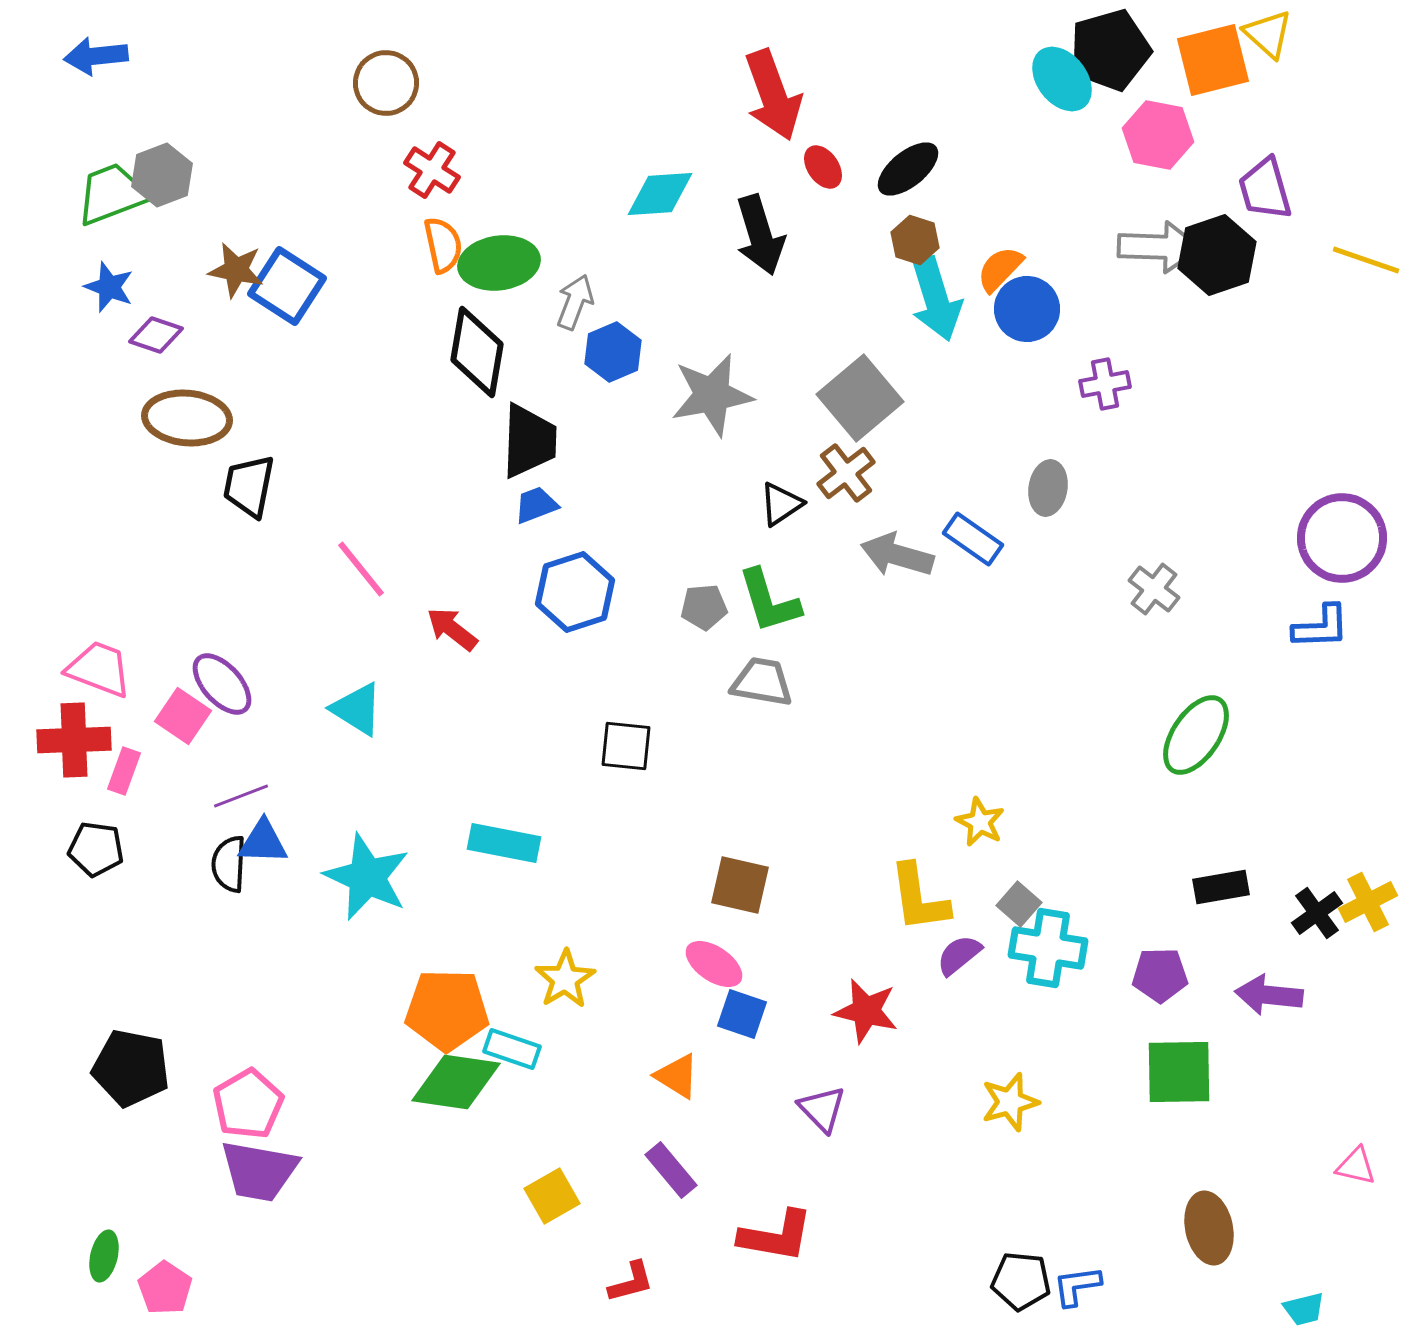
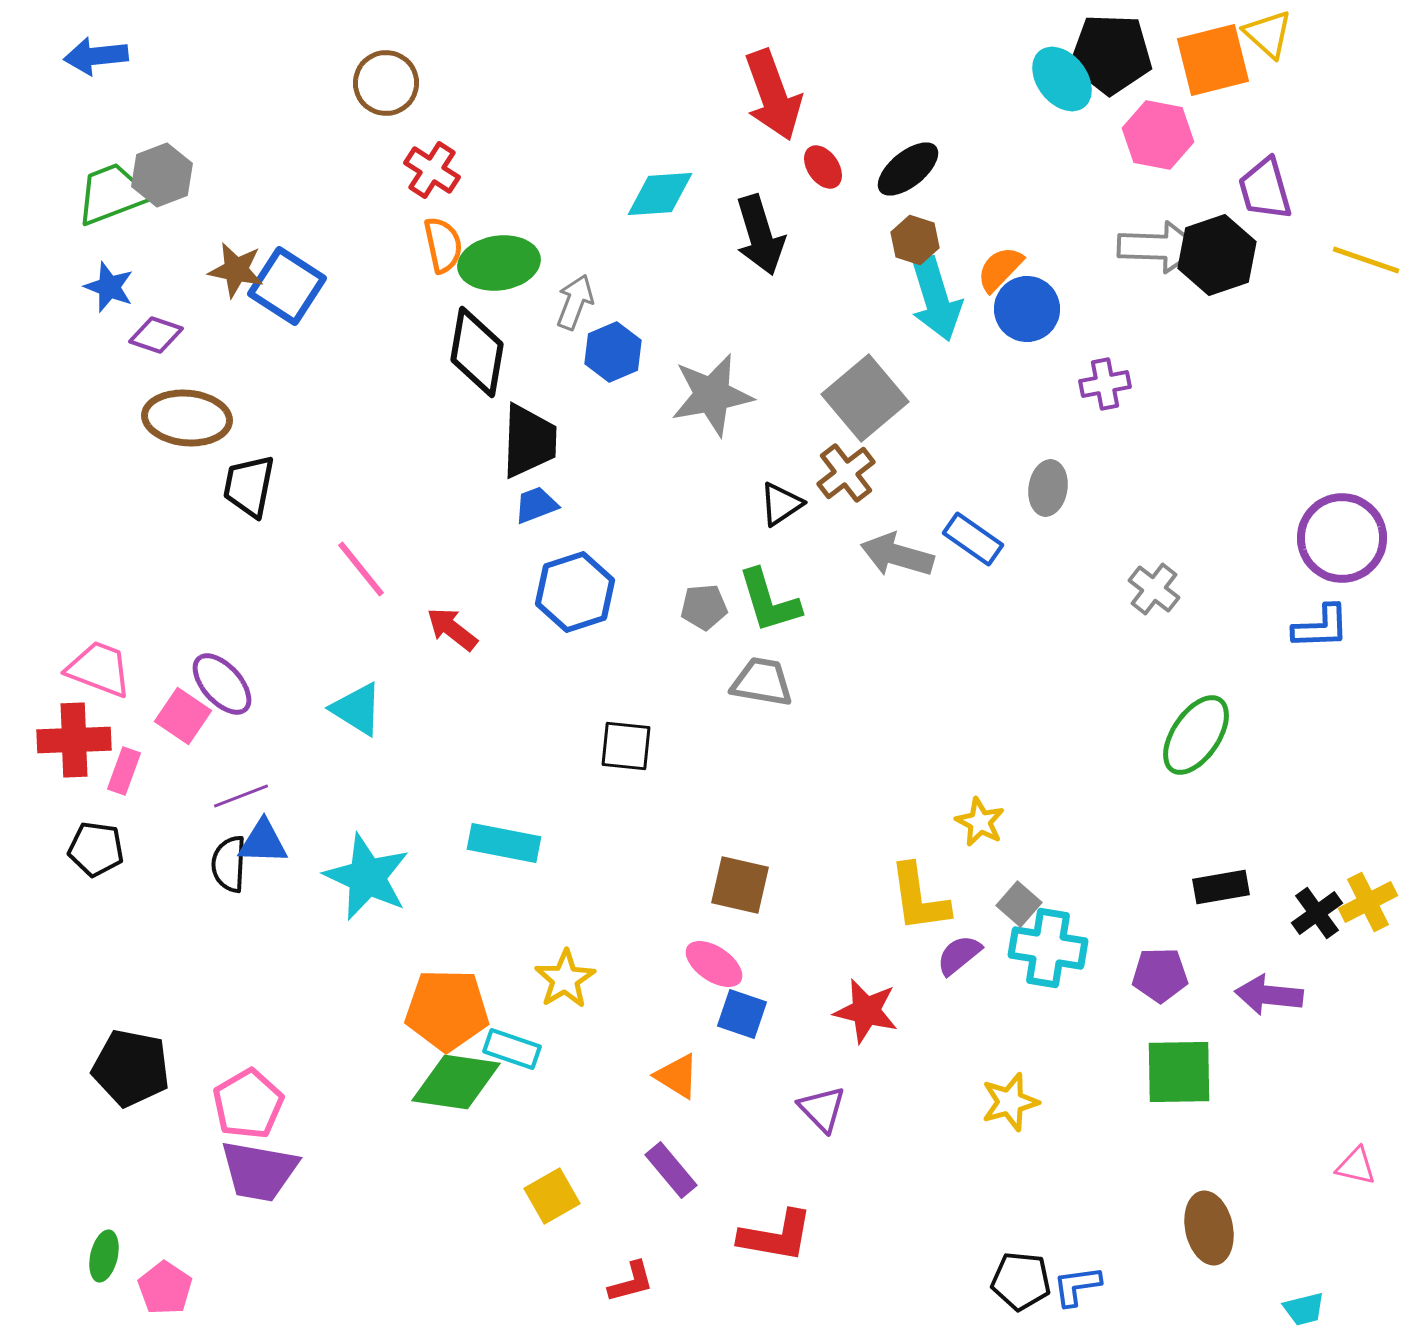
black pentagon at (1110, 50): moved 1 px right, 4 px down; rotated 18 degrees clockwise
gray square at (860, 398): moved 5 px right
